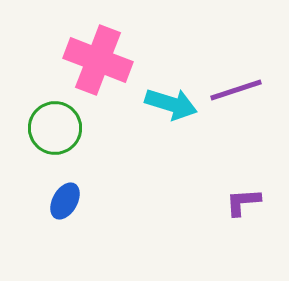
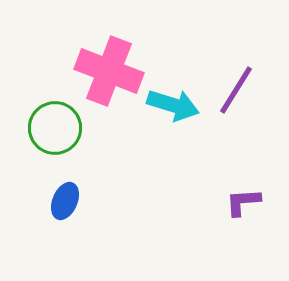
pink cross: moved 11 px right, 11 px down
purple line: rotated 40 degrees counterclockwise
cyan arrow: moved 2 px right, 1 px down
blue ellipse: rotated 6 degrees counterclockwise
